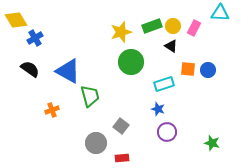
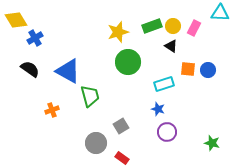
yellow star: moved 3 px left
green circle: moved 3 px left
gray square: rotated 21 degrees clockwise
red rectangle: rotated 40 degrees clockwise
